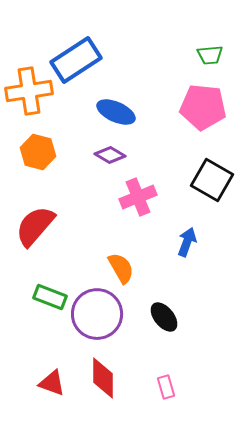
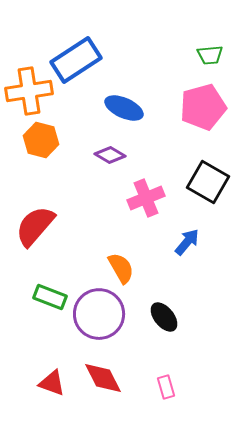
pink pentagon: rotated 21 degrees counterclockwise
blue ellipse: moved 8 px right, 4 px up
orange hexagon: moved 3 px right, 12 px up
black square: moved 4 px left, 2 px down
pink cross: moved 8 px right, 1 px down
blue arrow: rotated 20 degrees clockwise
purple circle: moved 2 px right
red diamond: rotated 27 degrees counterclockwise
